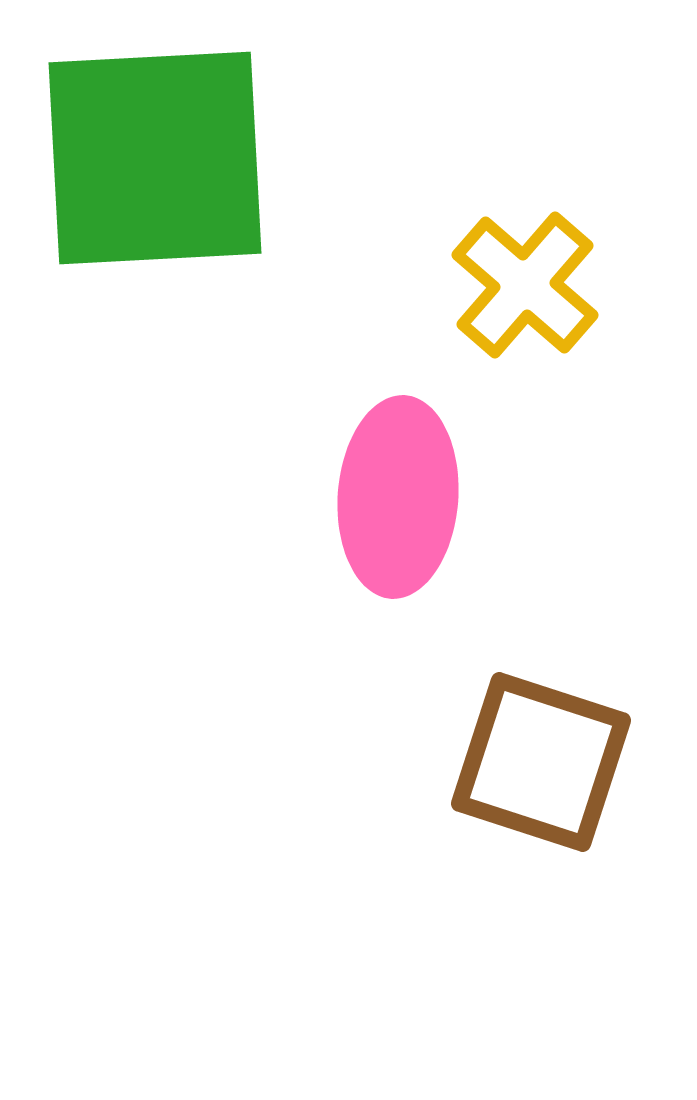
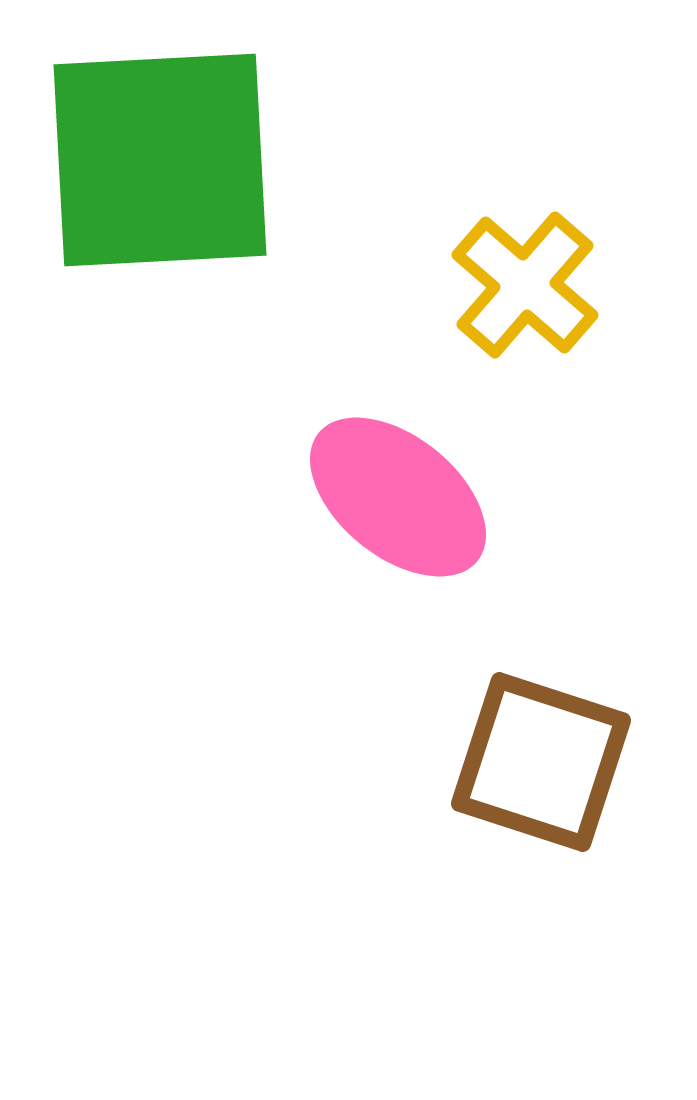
green square: moved 5 px right, 2 px down
pink ellipse: rotated 55 degrees counterclockwise
